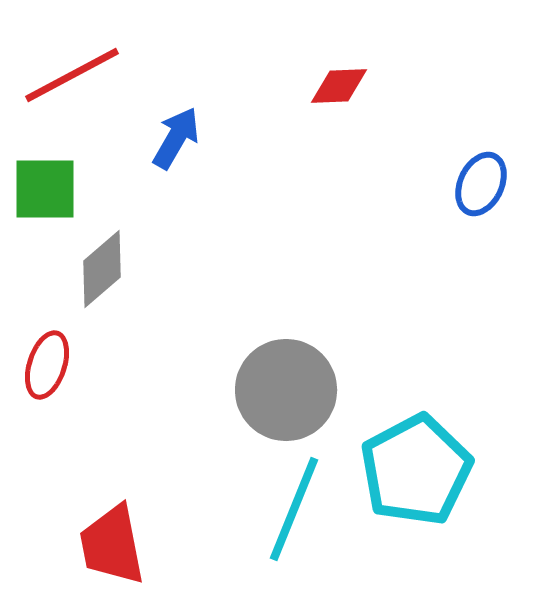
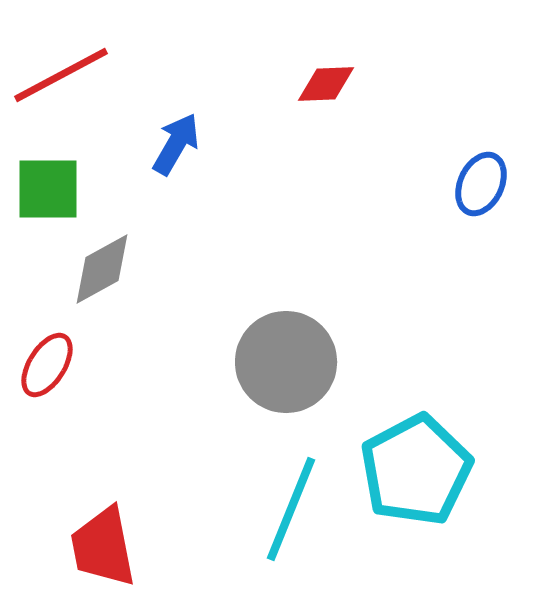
red line: moved 11 px left
red diamond: moved 13 px left, 2 px up
blue arrow: moved 6 px down
green square: moved 3 px right
gray diamond: rotated 12 degrees clockwise
red ellipse: rotated 14 degrees clockwise
gray circle: moved 28 px up
cyan line: moved 3 px left
red trapezoid: moved 9 px left, 2 px down
